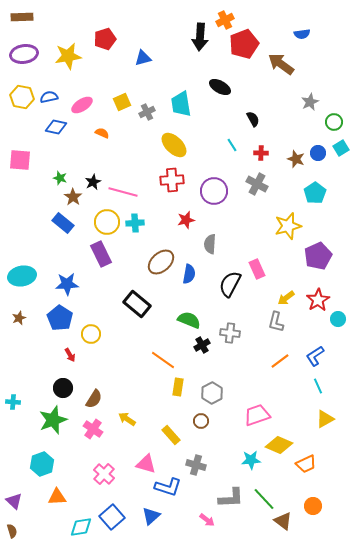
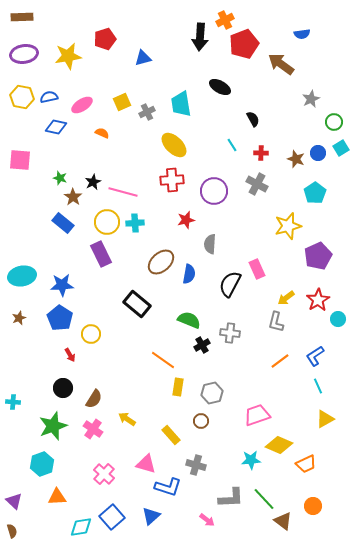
gray star at (310, 102): moved 1 px right, 3 px up
blue star at (67, 284): moved 5 px left, 1 px down
gray hexagon at (212, 393): rotated 15 degrees clockwise
green star at (53, 420): moved 6 px down
